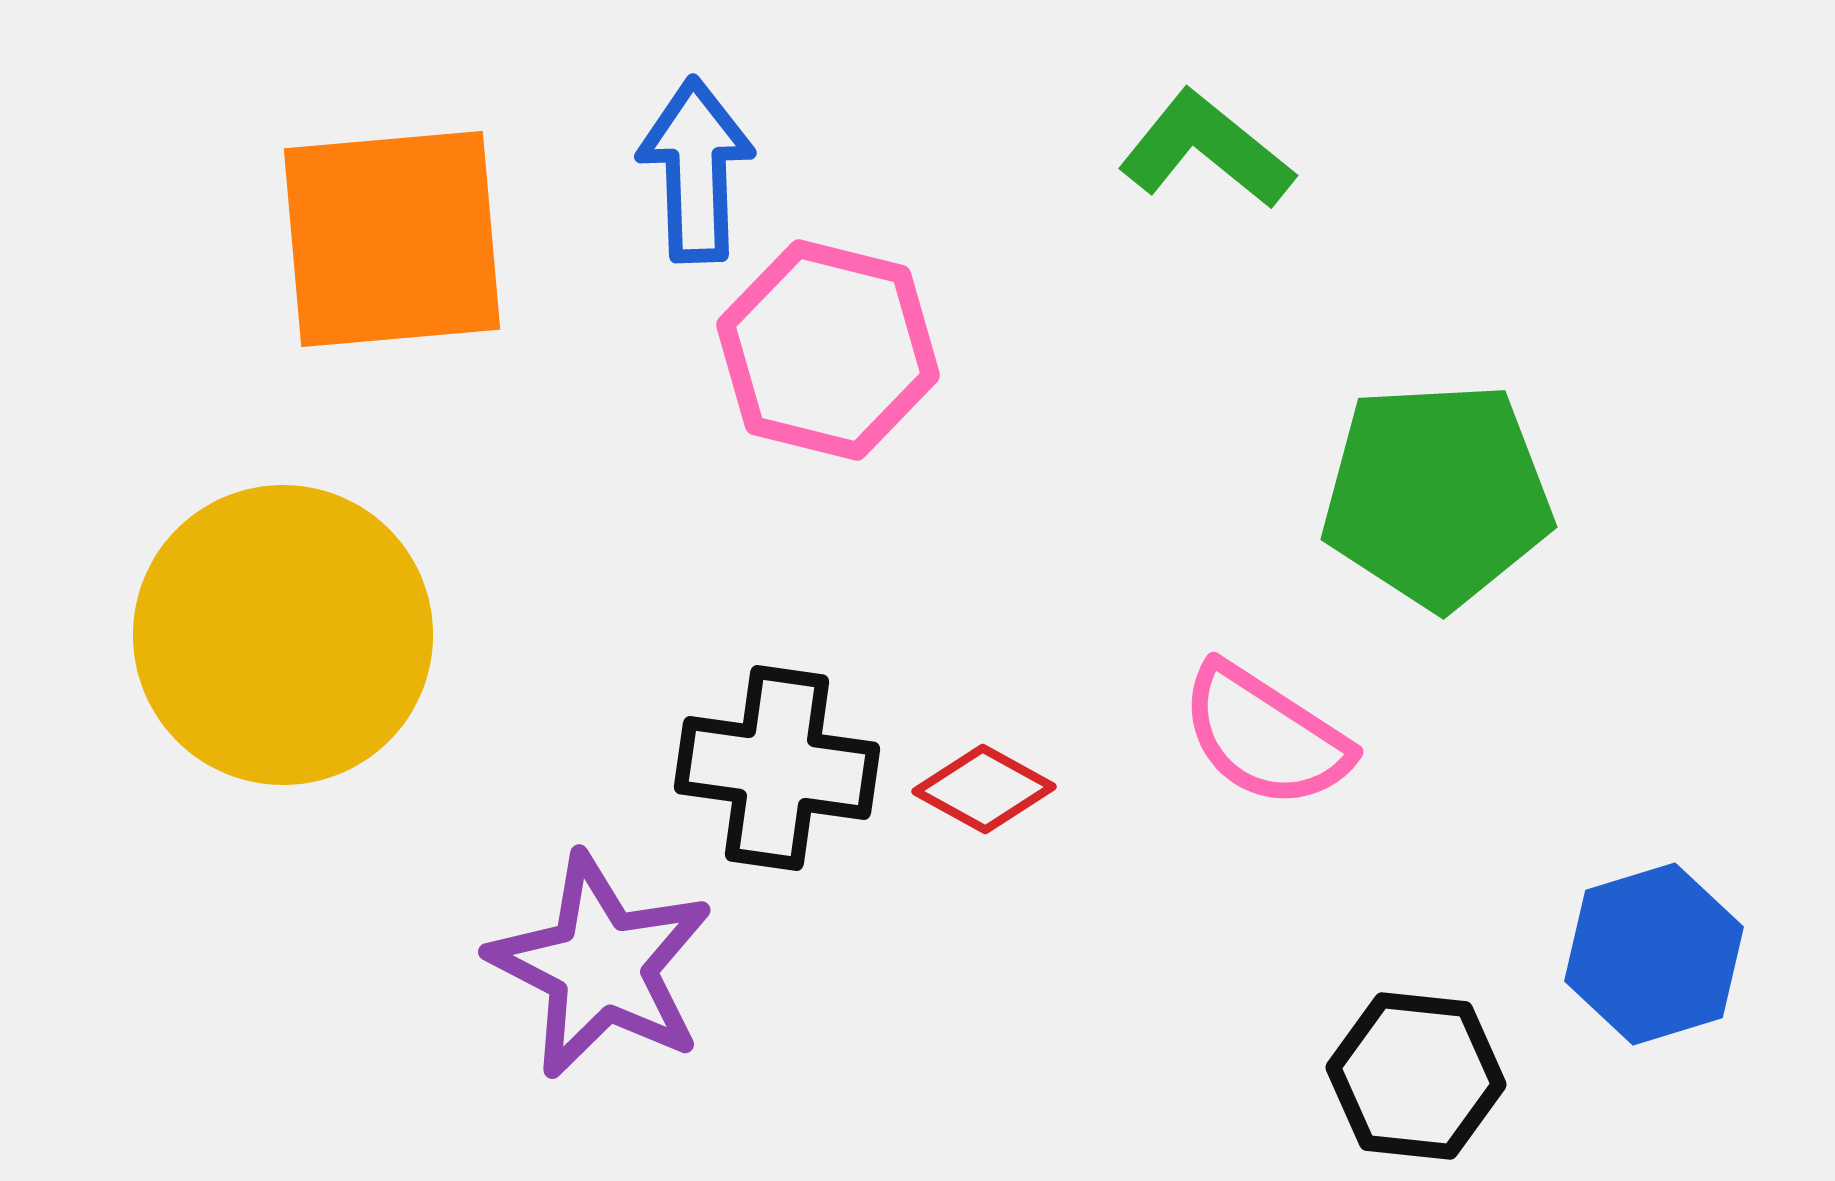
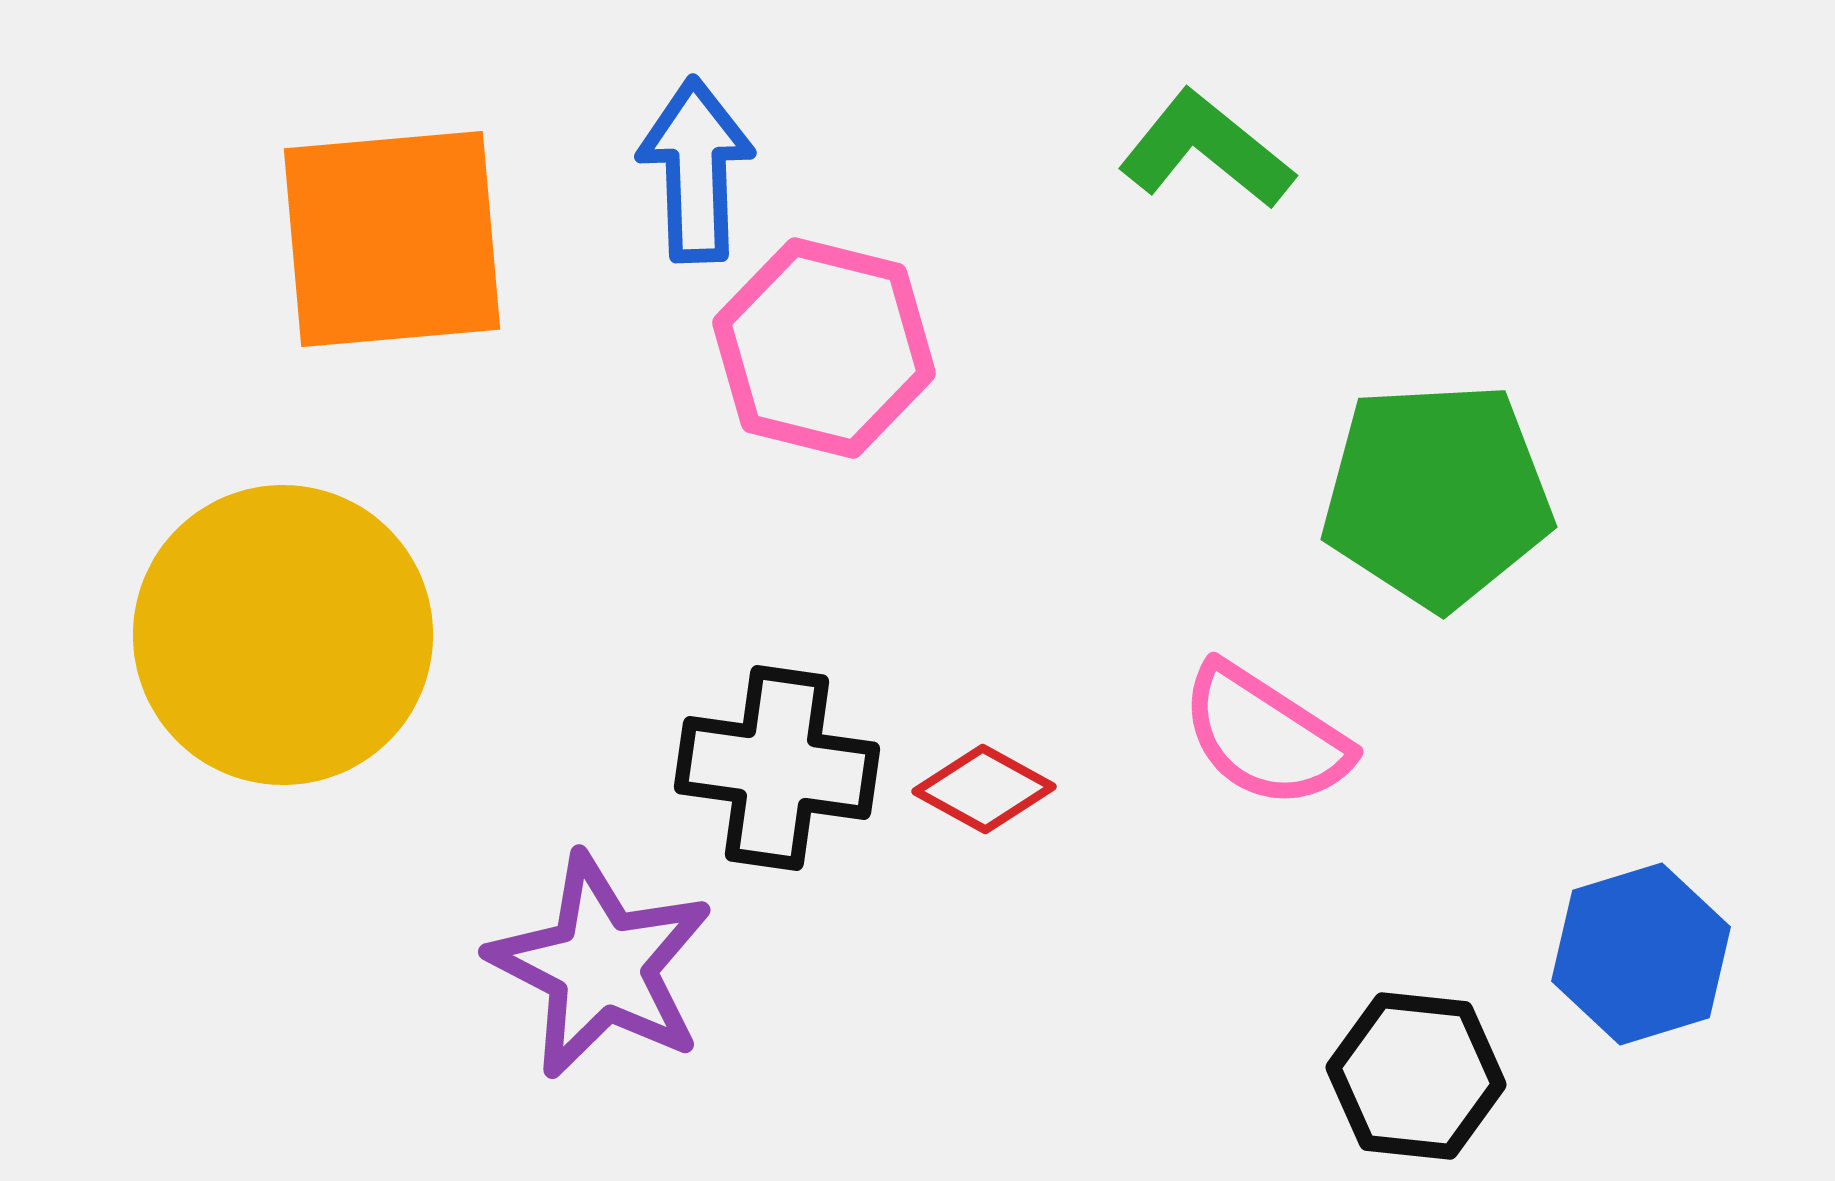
pink hexagon: moved 4 px left, 2 px up
blue hexagon: moved 13 px left
